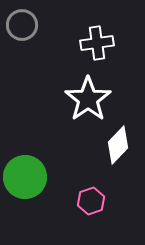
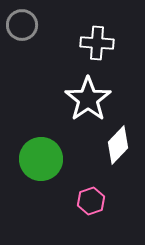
white cross: rotated 12 degrees clockwise
green circle: moved 16 px right, 18 px up
